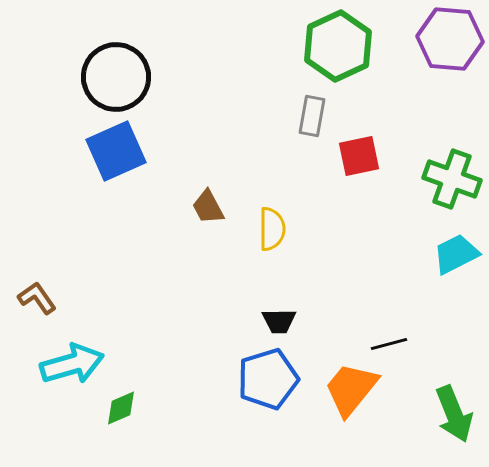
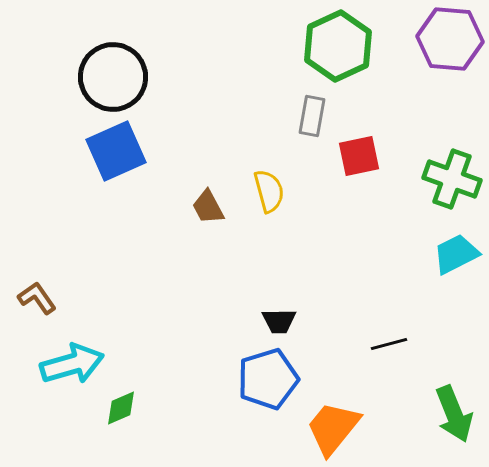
black circle: moved 3 px left
yellow semicircle: moved 3 px left, 38 px up; rotated 15 degrees counterclockwise
orange trapezoid: moved 18 px left, 39 px down
